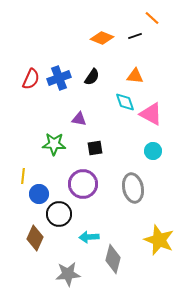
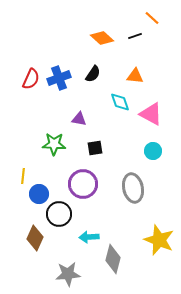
orange diamond: rotated 20 degrees clockwise
black semicircle: moved 1 px right, 3 px up
cyan diamond: moved 5 px left
